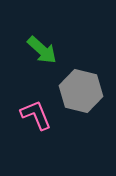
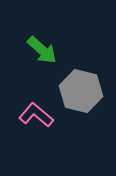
pink L-shape: rotated 28 degrees counterclockwise
